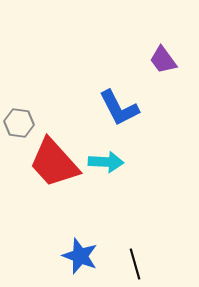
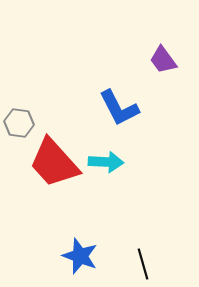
black line: moved 8 px right
